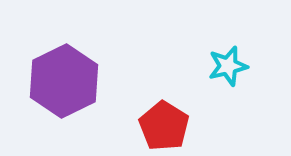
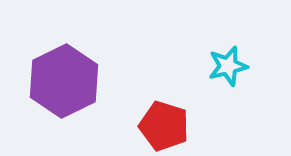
red pentagon: rotated 15 degrees counterclockwise
